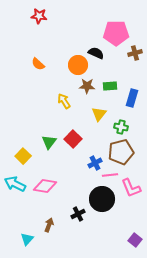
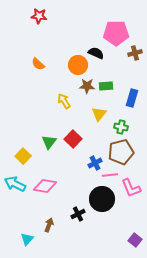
green rectangle: moved 4 px left
